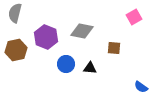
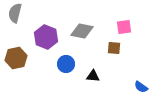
pink square: moved 10 px left, 10 px down; rotated 21 degrees clockwise
brown hexagon: moved 8 px down
black triangle: moved 3 px right, 8 px down
